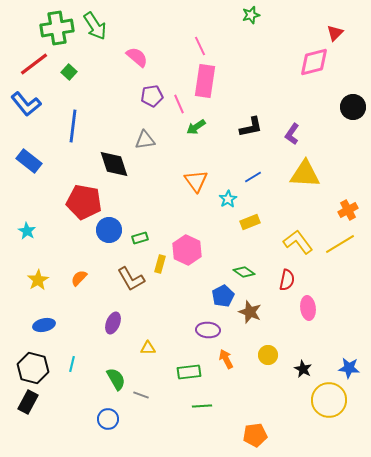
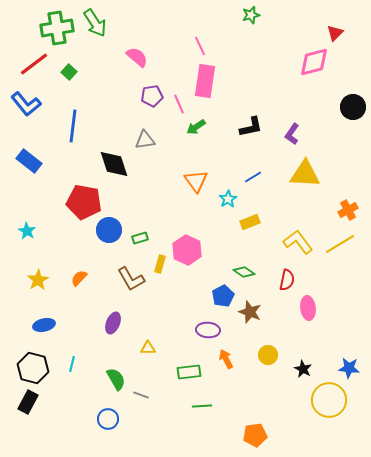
green arrow at (95, 26): moved 3 px up
